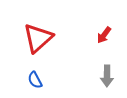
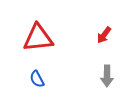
red triangle: rotated 36 degrees clockwise
blue semicircle: moved 2 px right, 1 px up
